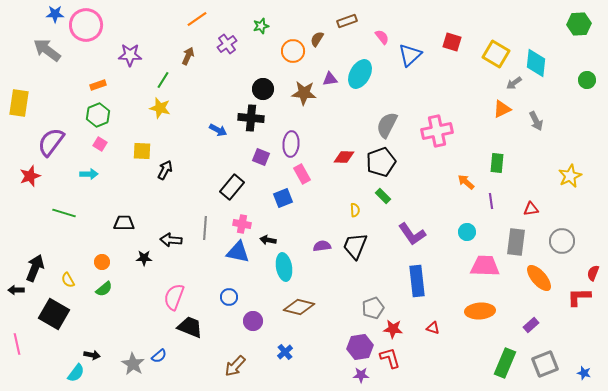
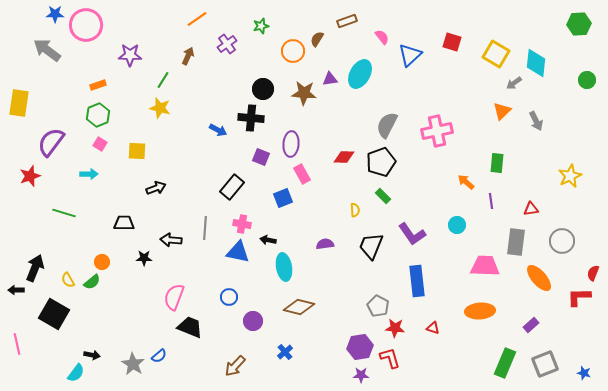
orange triangle at (502, 109): moved 2 px down; rotated 18 degrees counterclockwise
yellow square at (142, 151): moved 5 px left
black arrow at (165, 170): moved 9 px left, 18 px down; rotated 42 degrees clockwise
cyan circle at (467, 232): moved 10 px left, 7 px up
purple semicircle at (322, 246): moved 3 px right, 2 px up
black trapezoid at (355, 246): moved 16 px right
green semicircle at (104, 289): moved 12 px left, 7 px up
gray pentagon at (373, 308): moved 5 px right, 2 px up; rotated 25 degrees counterclockwise
red star at (393, 329): moved 2 px right, 1 px up
